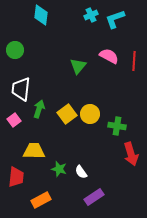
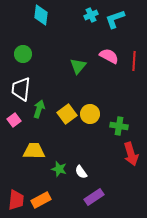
green circle: moved 8 px right, 4 px down
green cross: moved 2 px right
red trapezoid: moved 23 px down
